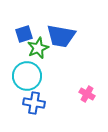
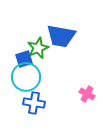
blue square: moved 25 px down
cyan circle: moved 1 px left, 1 px down
